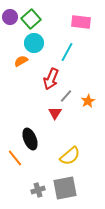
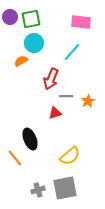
green square: rotated 30 degrees clockwise
cyan line: moved 5 px right; rotated 12 degrees clockwise
gray line: rotated 48 degrees clockwise
red triangle: rotated 40 degrees clockwise
